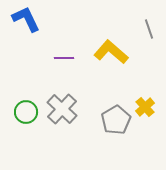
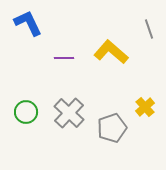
blue L-shape: moved 2 px right, 4 px down
gray cross: moved 7 px right, 4 px down
gray pentagon: moved 4 px left, 8 px down; rotated 12 degrees clockwise
